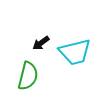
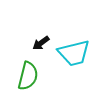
cyan trapezoid: moved 1 px left, 1 px down
